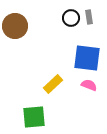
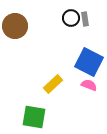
gray rectangle: moved 4 px left, 2 px down
blue square: moved 2 px right, 4 px down; rotated 20 degrees clockwise
green square: rotated 15 degrees clockwise
